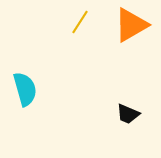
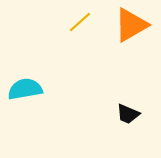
yellow line: rotated 15 degrees clockwise
cyan semicircle: rotated 84 degrees counterclockwise
